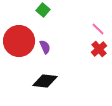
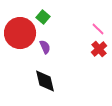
green square: moved 7 px down
red circle: moved 1 px right, 8 px up
black diamond: rotated 70 degrees clockwise
